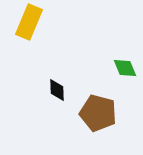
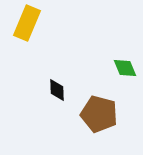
yellow rectangle: moved 2 px left, 1 px down
brown pentagon: moved 1 px right, 1 px down
